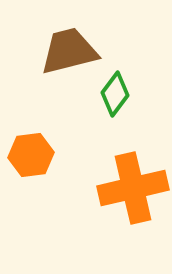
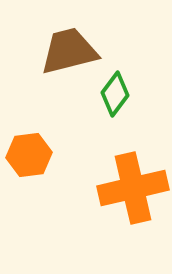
orange hexagon: moved 2 px left
